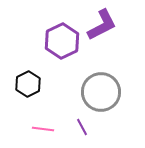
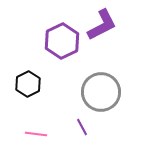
pink line: moved 7 px left, 5 px down
